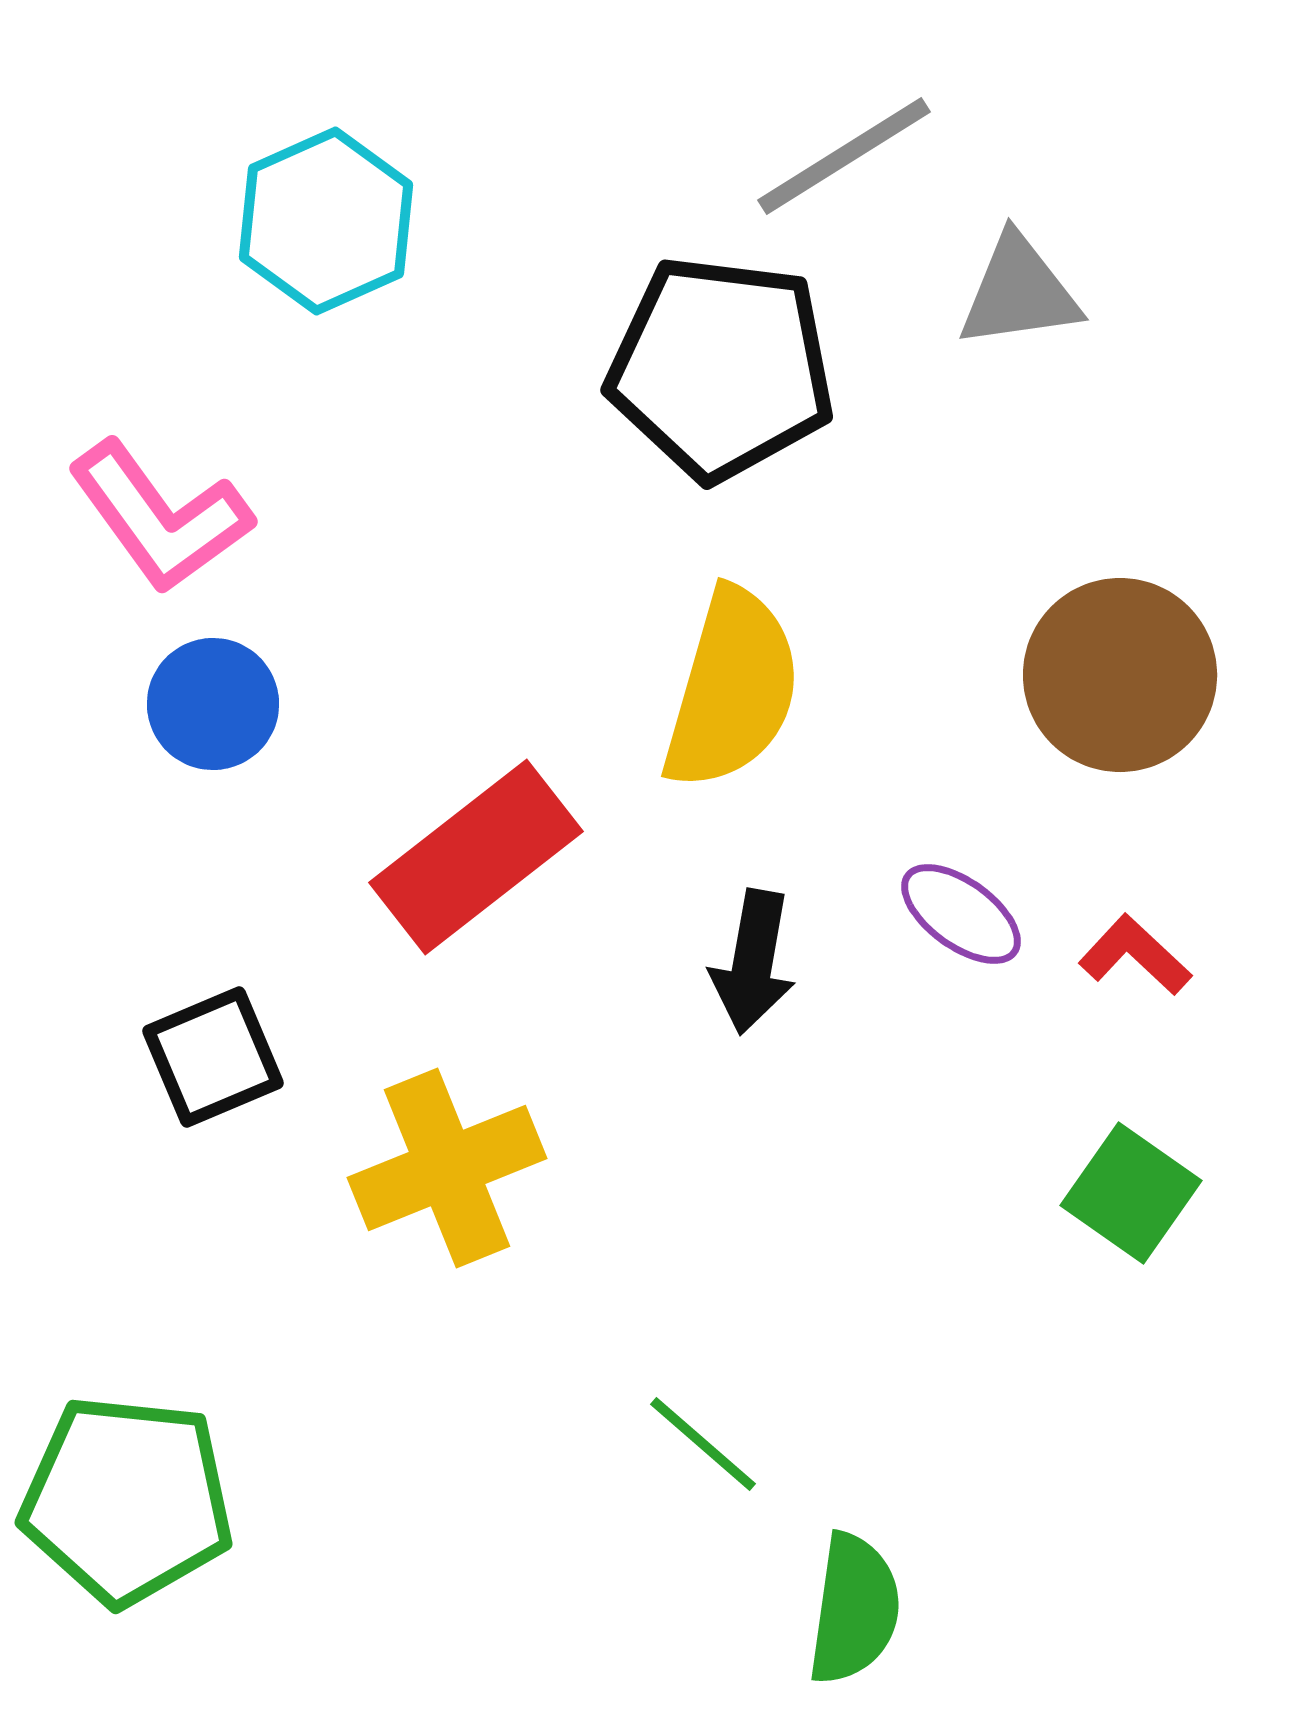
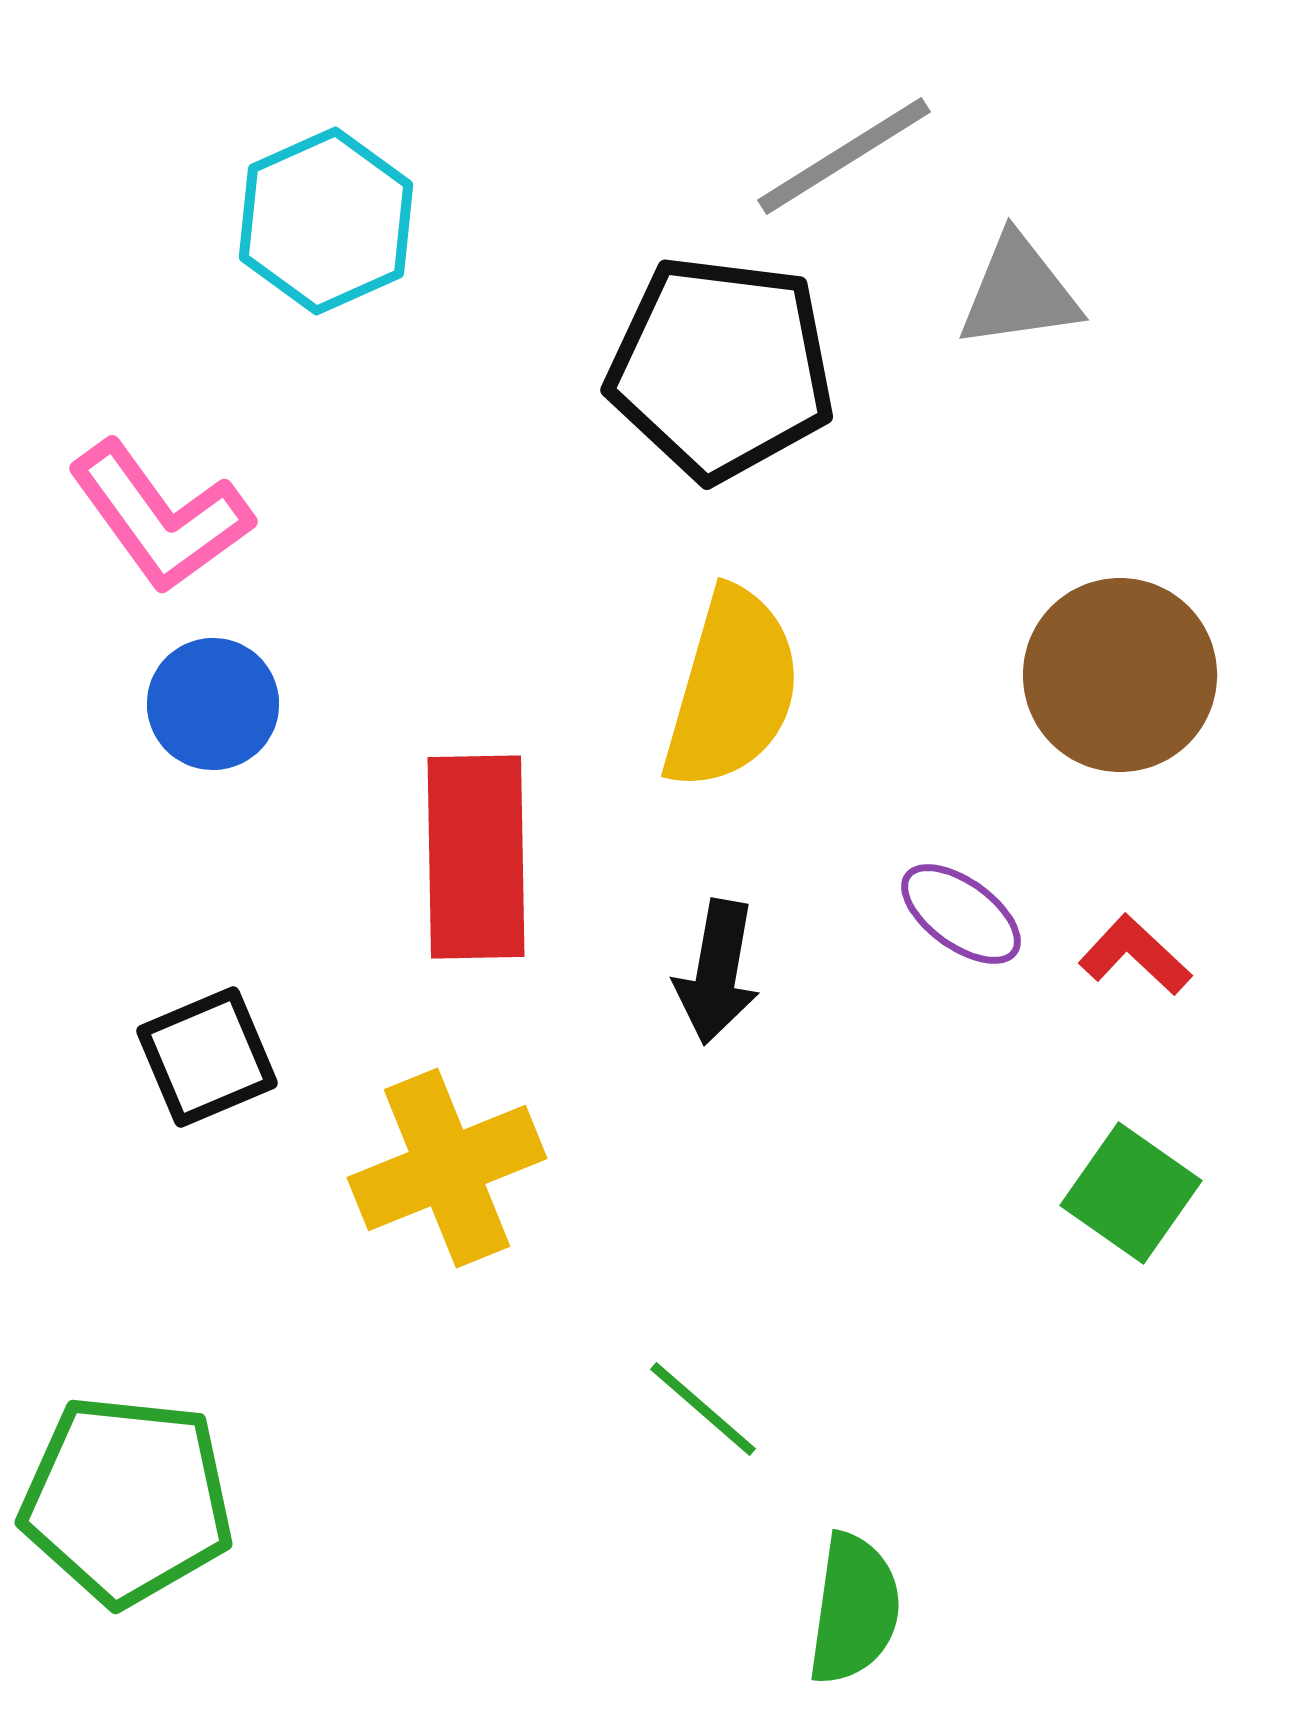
red rectangle: rotated 53 degrees counterclockwise
black arrow: moved 36 px left, 10 px down
black square: moved 6 px left
green line: moved 35 px up
